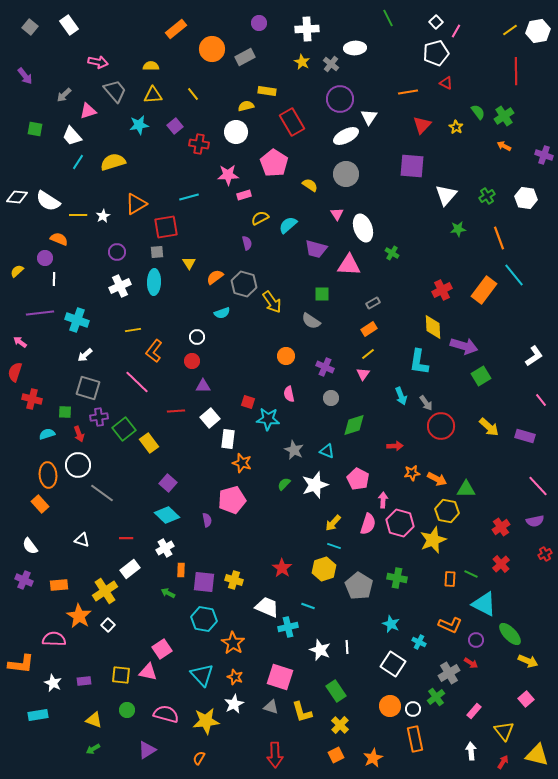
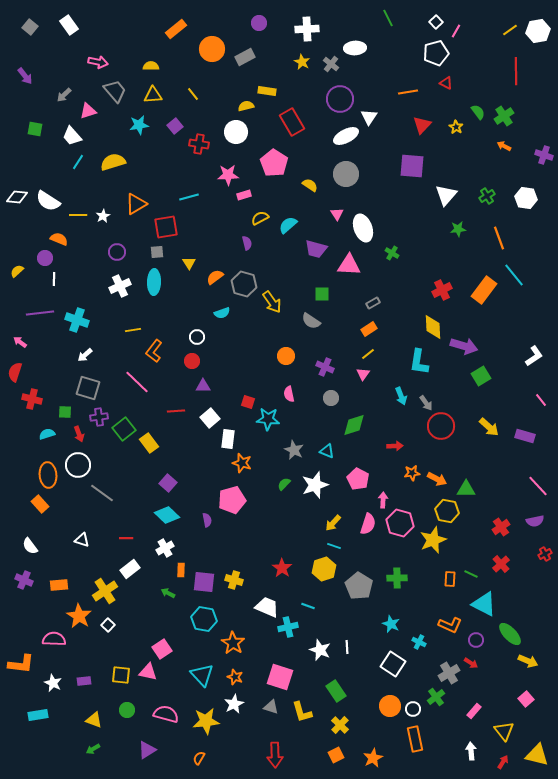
green cross at (397, 578): rotated 12 degrees counterclockwise
